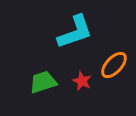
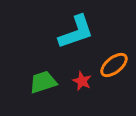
cyan L-shape: moved 1 px right
orange ellipse: rotated 8 degrees clockwise
